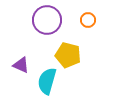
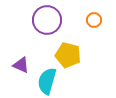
orange circle: moved 6 px right
